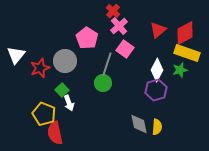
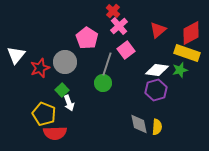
red diamond: moved 6 px right
pink square: moved 1 px right, 1 px down; rotated 18 degrees clockwise
gray circle: moved 1 px down
white diamond: rotated 70 degrees clockwise
red semicircle: rotated 80 degrees counterclockwise
